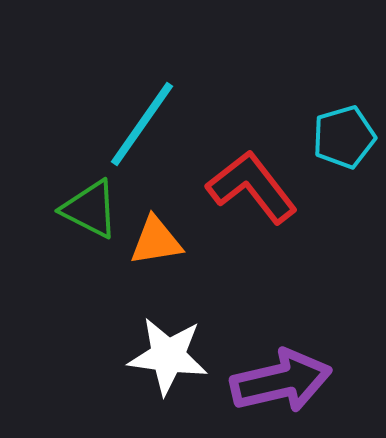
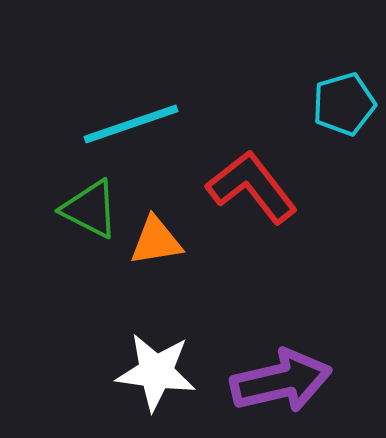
cyan line: moved 11 px left; rotated 36 degrees clockwise
cyan pentagon: moved 33 px up
white star: moved 12 px left, 16 px down
